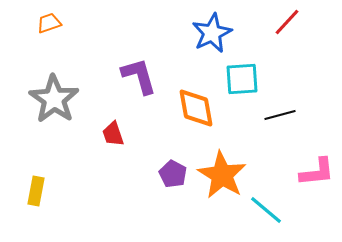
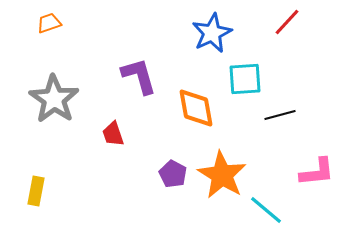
cyan square: moved 3 px right
